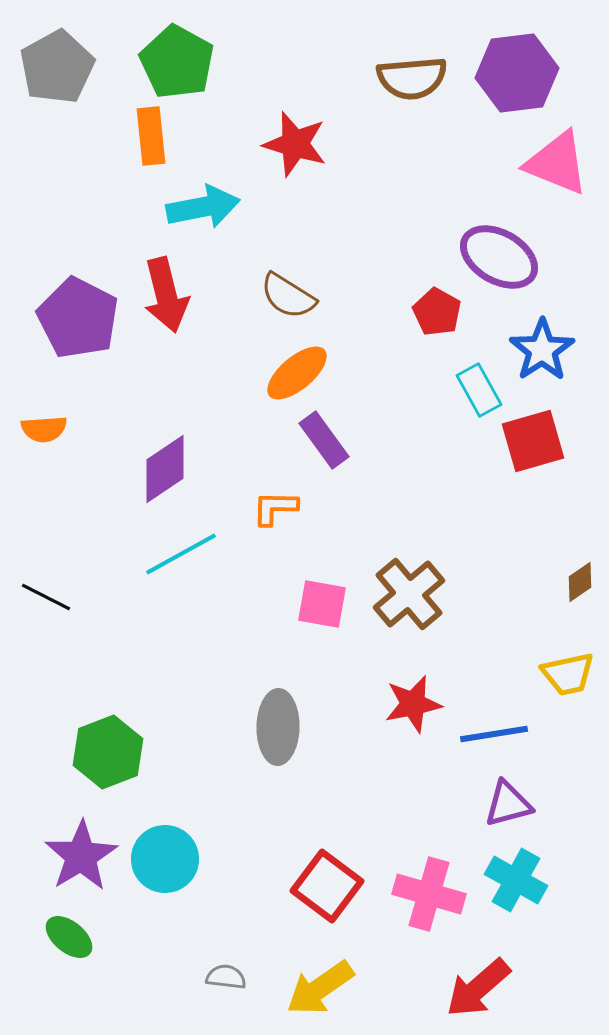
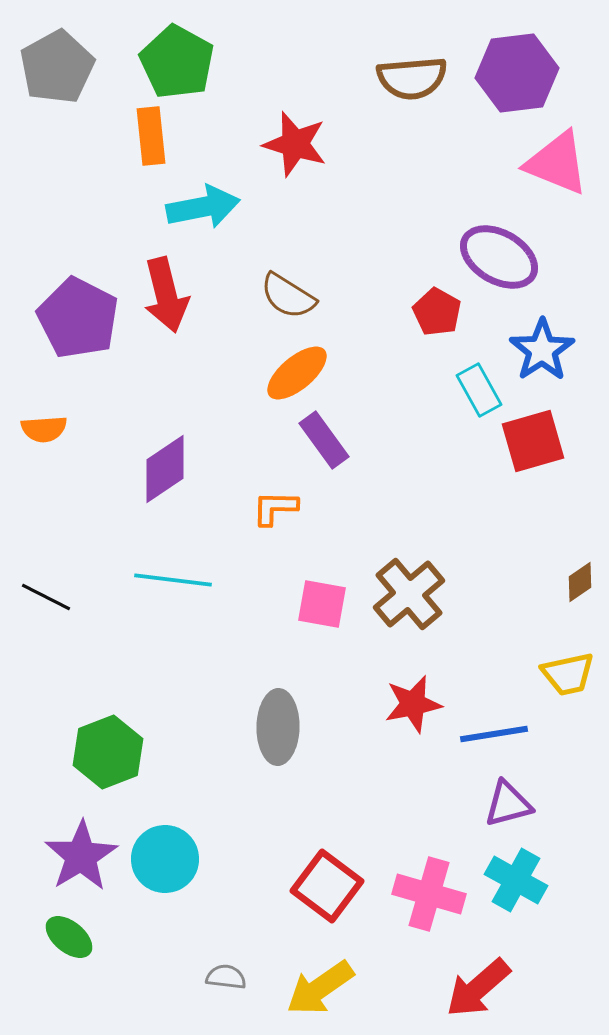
cyan line at (181, 554): moved 8 px left, 26 px down; rotated 36 degrees clockwise
